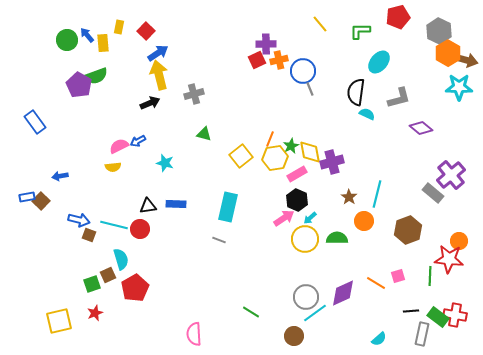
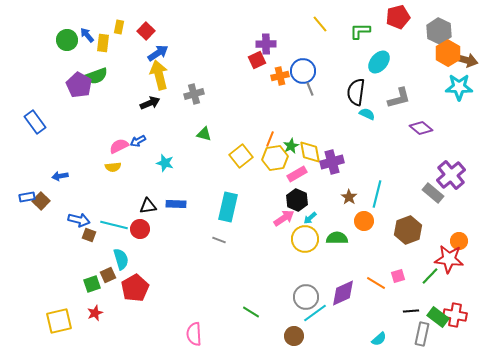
yellow rectangle at (103, 43): rotated 12 degrees clockwise
orange cross at (279, 60): moved 1 px right, 16 px down
green line at (430, 276): rotated 42 degrees clockwise
